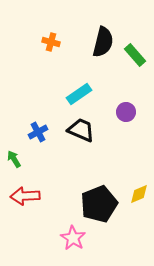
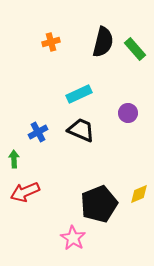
orange cross: rotated 30 degrees counterclockwise
green rectangle: moved 6 px up
cyan rectangle: rotated 10 degrees clockwise
purple circle: moved 2 px right, 1 px down
green arrow: rotated 30 degrees clockwise
red arrow: moved 4 px up; rotated 20 degrees counterclockwise
